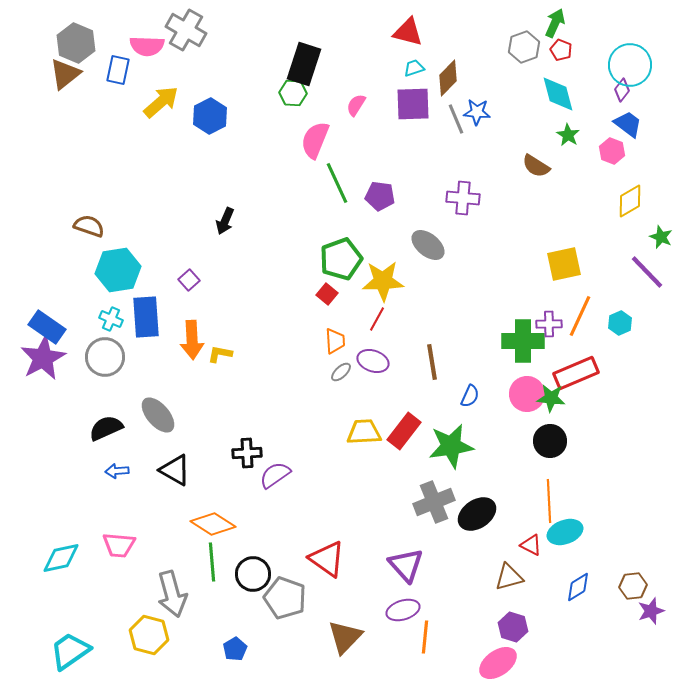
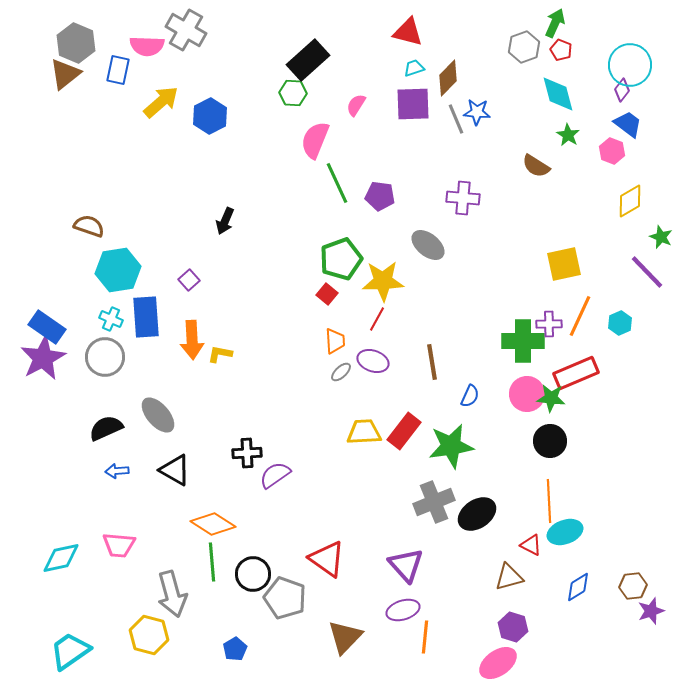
black rectangle at (304, 64): moved 4 px right, 4 px up; rotated 30 degrees clockwise
